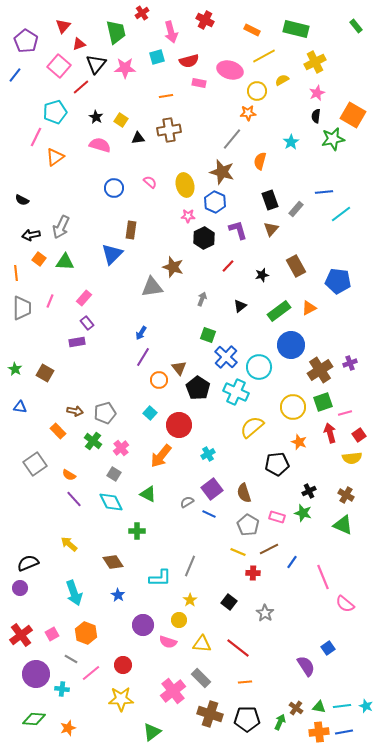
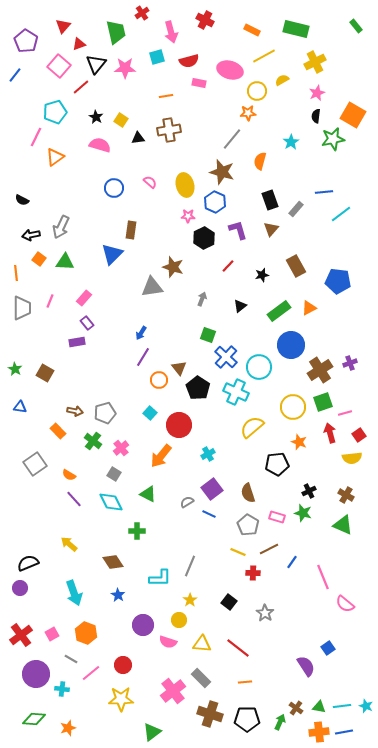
brown semicircle at (244, 493): moved 4 px right
